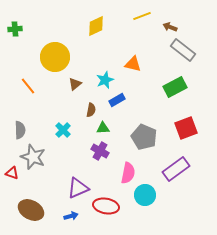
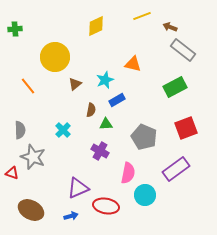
green triangle: moved 3 px right, 4 px up
